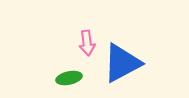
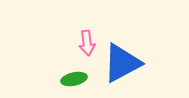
green ellipse: moved 5 px right, 1 px down
